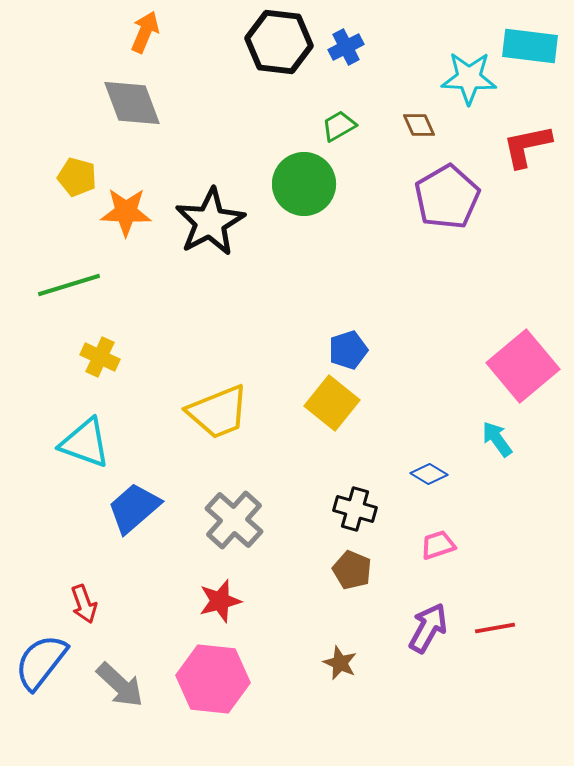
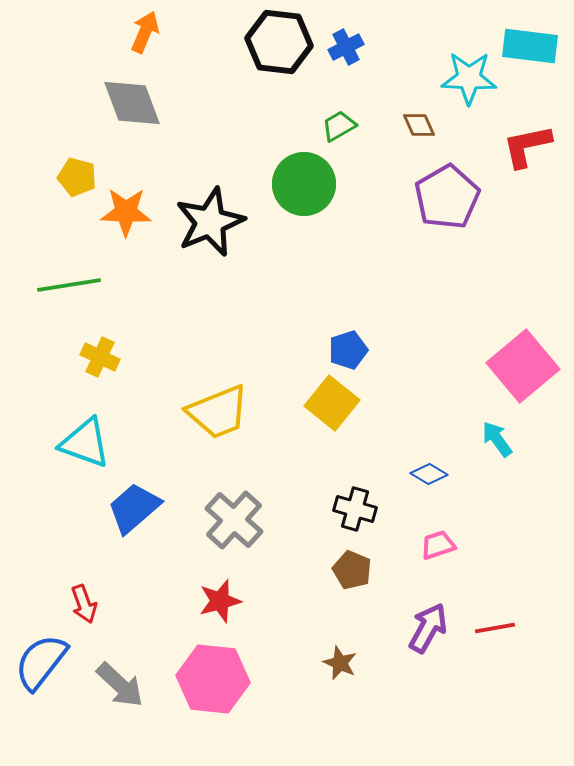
black star: rotated 6 degrees clockwise
green line: rotated 8 degrees clockwise
